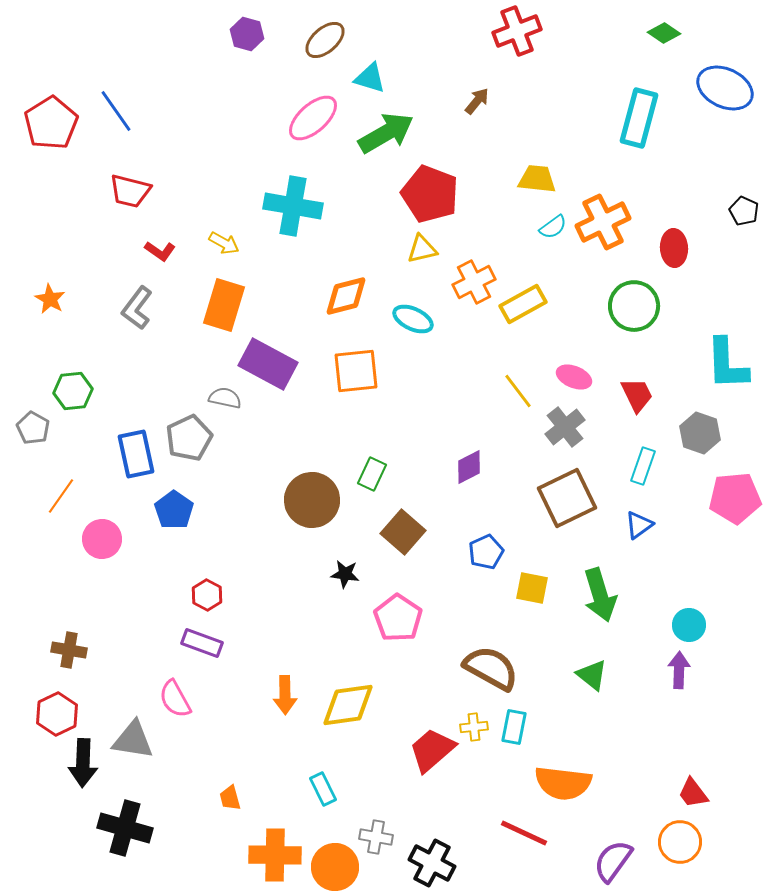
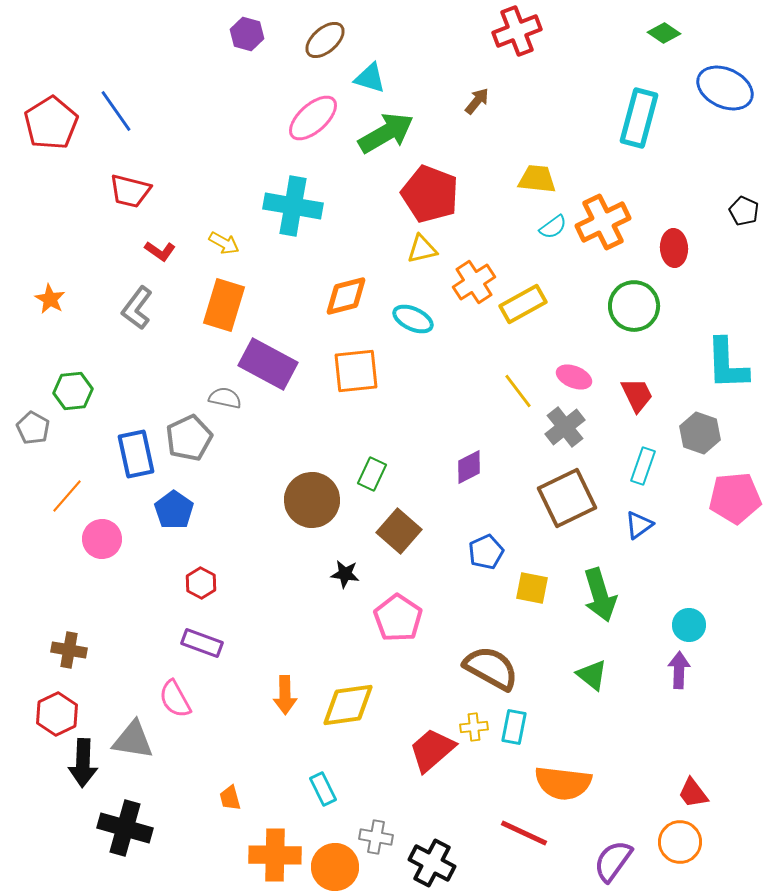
orange cross at (474, 282): rotated 6 degrees counterclockwise
orange line at (61, 496): moved 6 px right; rotated 6 degrees clockwise
brown square at (403, 532): moved 4 px left, 1 px up
red hexagon at (207, 595): moved 6 px left, 12 px up
